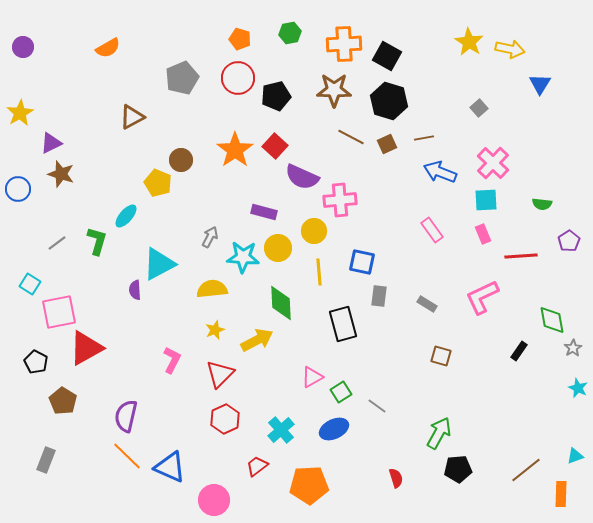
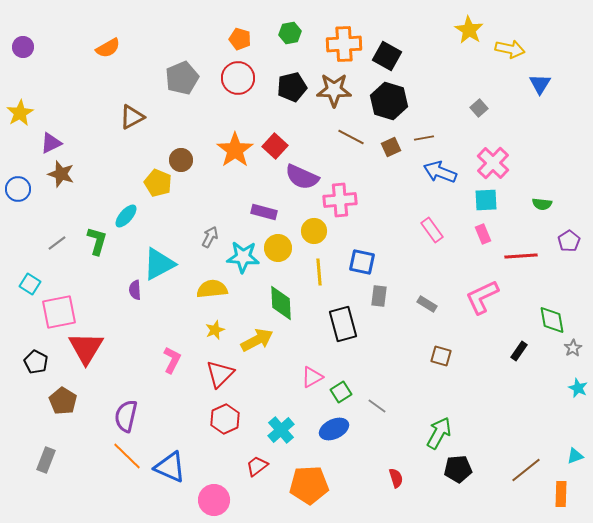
yellow star at (469, 42): moved 12 px up
black pentagon at (276, 96): moved 16 px right, 9 px up
brown square at (387, 144): moved 4 px right, 3 px down
red triangle at (86, 348): rotated 30 degrees counterclockwise
